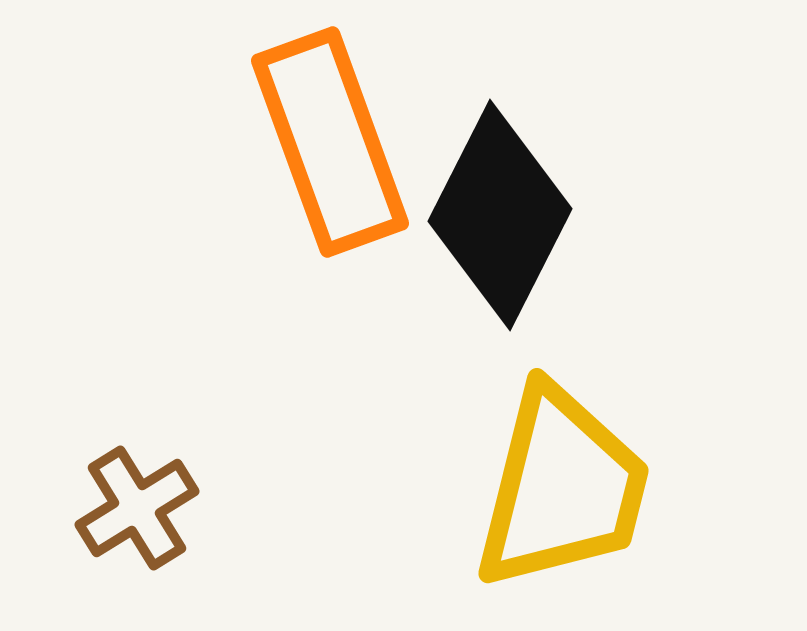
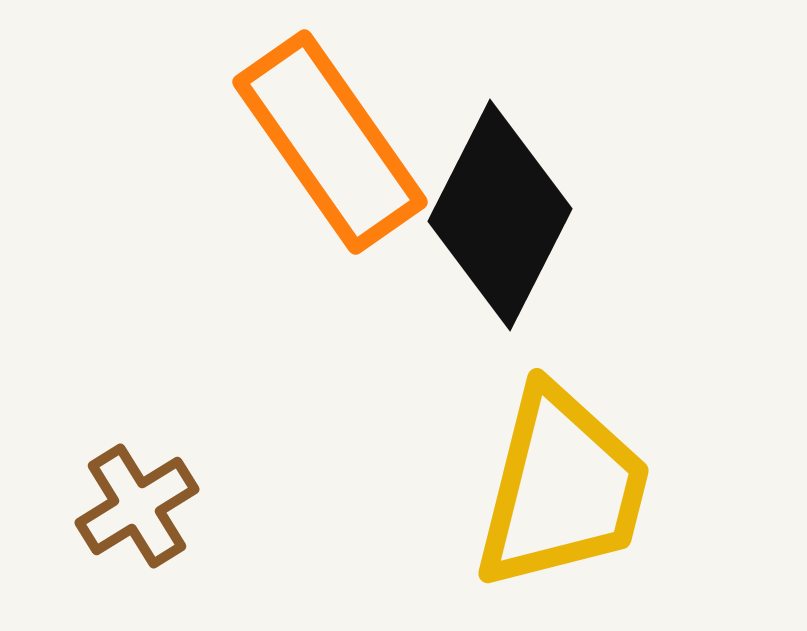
orange rectangle: rotated 15 degrees counterclockwise
brown cross: moved 2 px up
